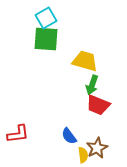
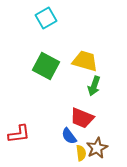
green square: moved 27 px down; rotated 24 degrees clockwise
green arrow: moved 2 px right, 1 px down
red trapezoid: moved 16 px left, 13 px down
red L-shape: moved 1 px right
yellow semicircle: moved 2 px left, 2 px up
